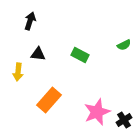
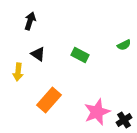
black triangle: rotated 28 degrees clockwise
